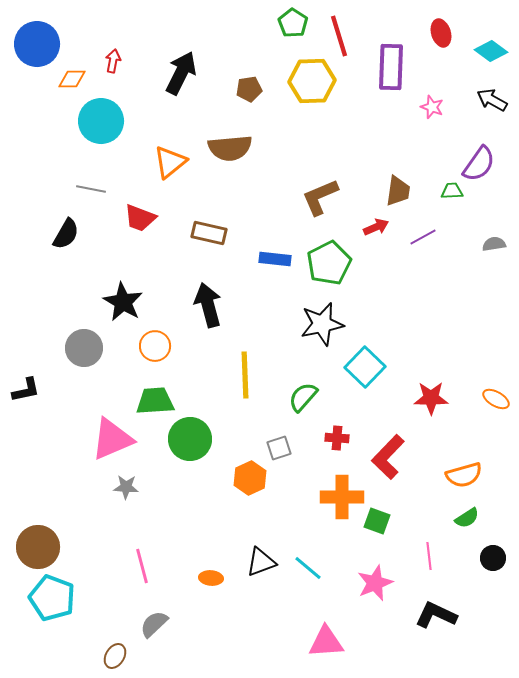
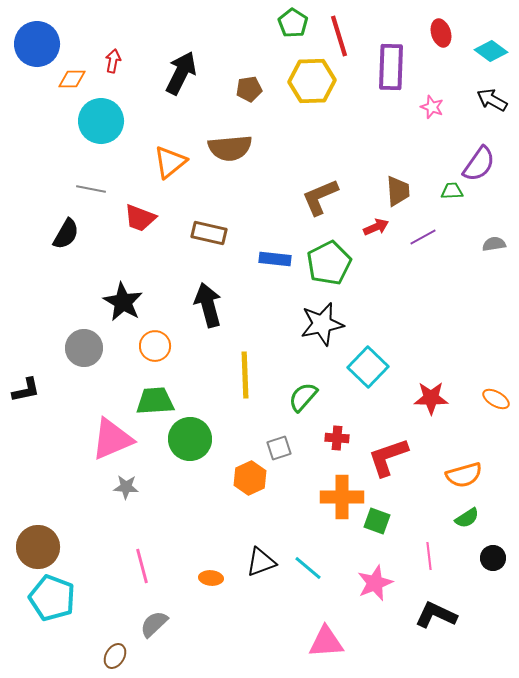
brown trapezoid at (398, 191): rotated 12 degrees counterclockwise
cyan square at (365, 367): moved 3 px right
red L-shape at (388, 457): rotated 27 degrees clockwise
